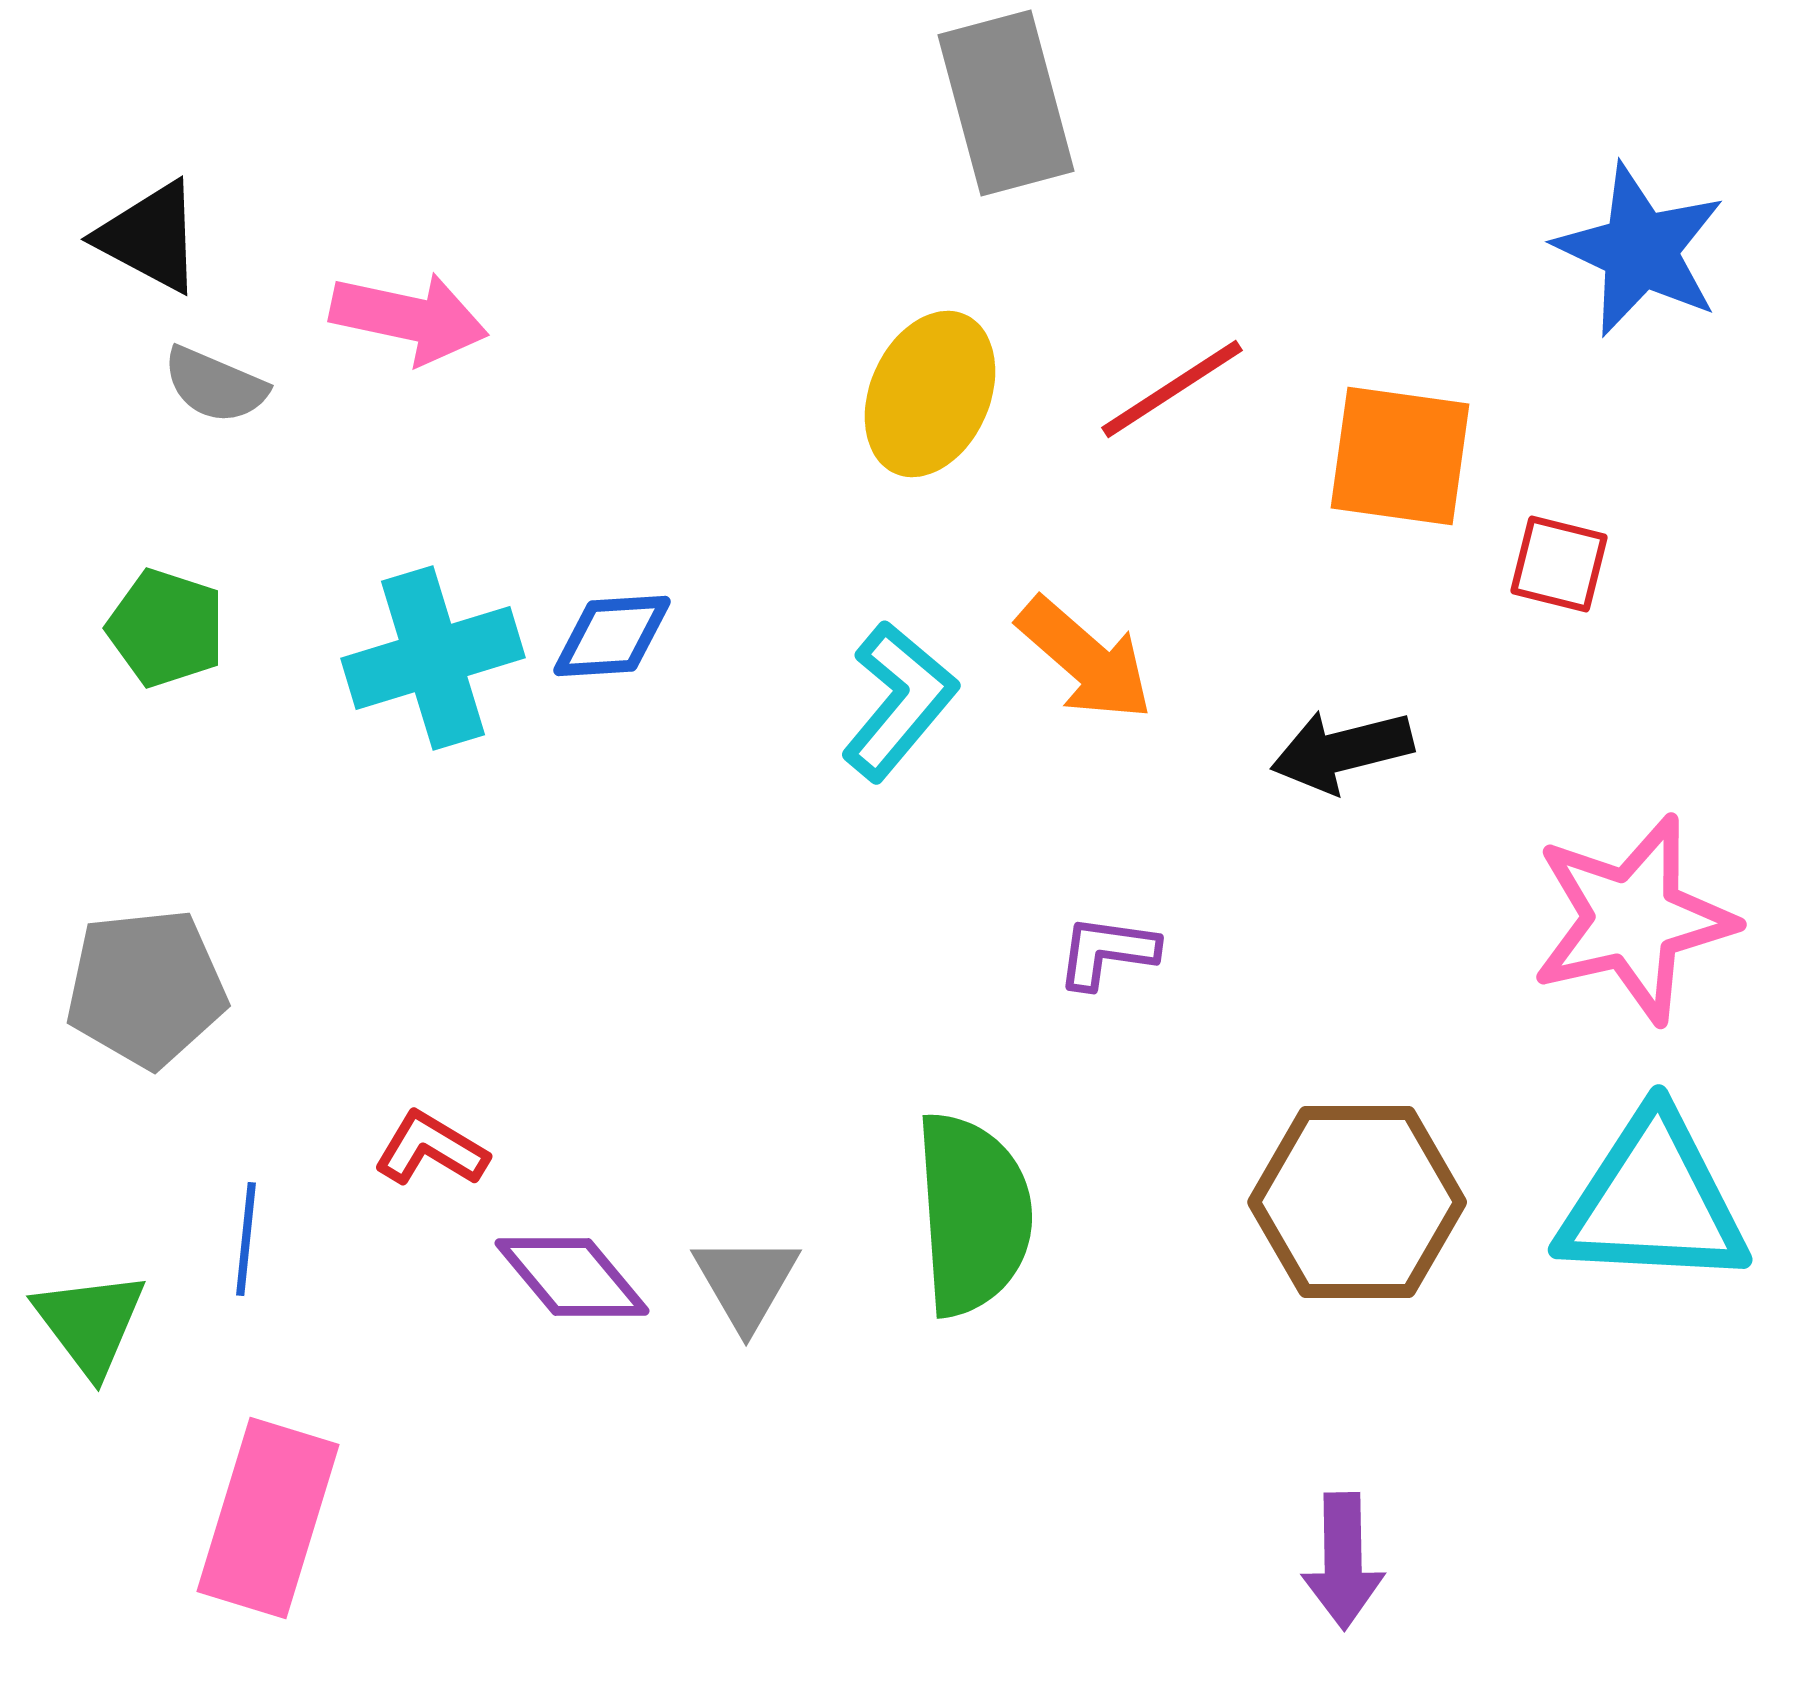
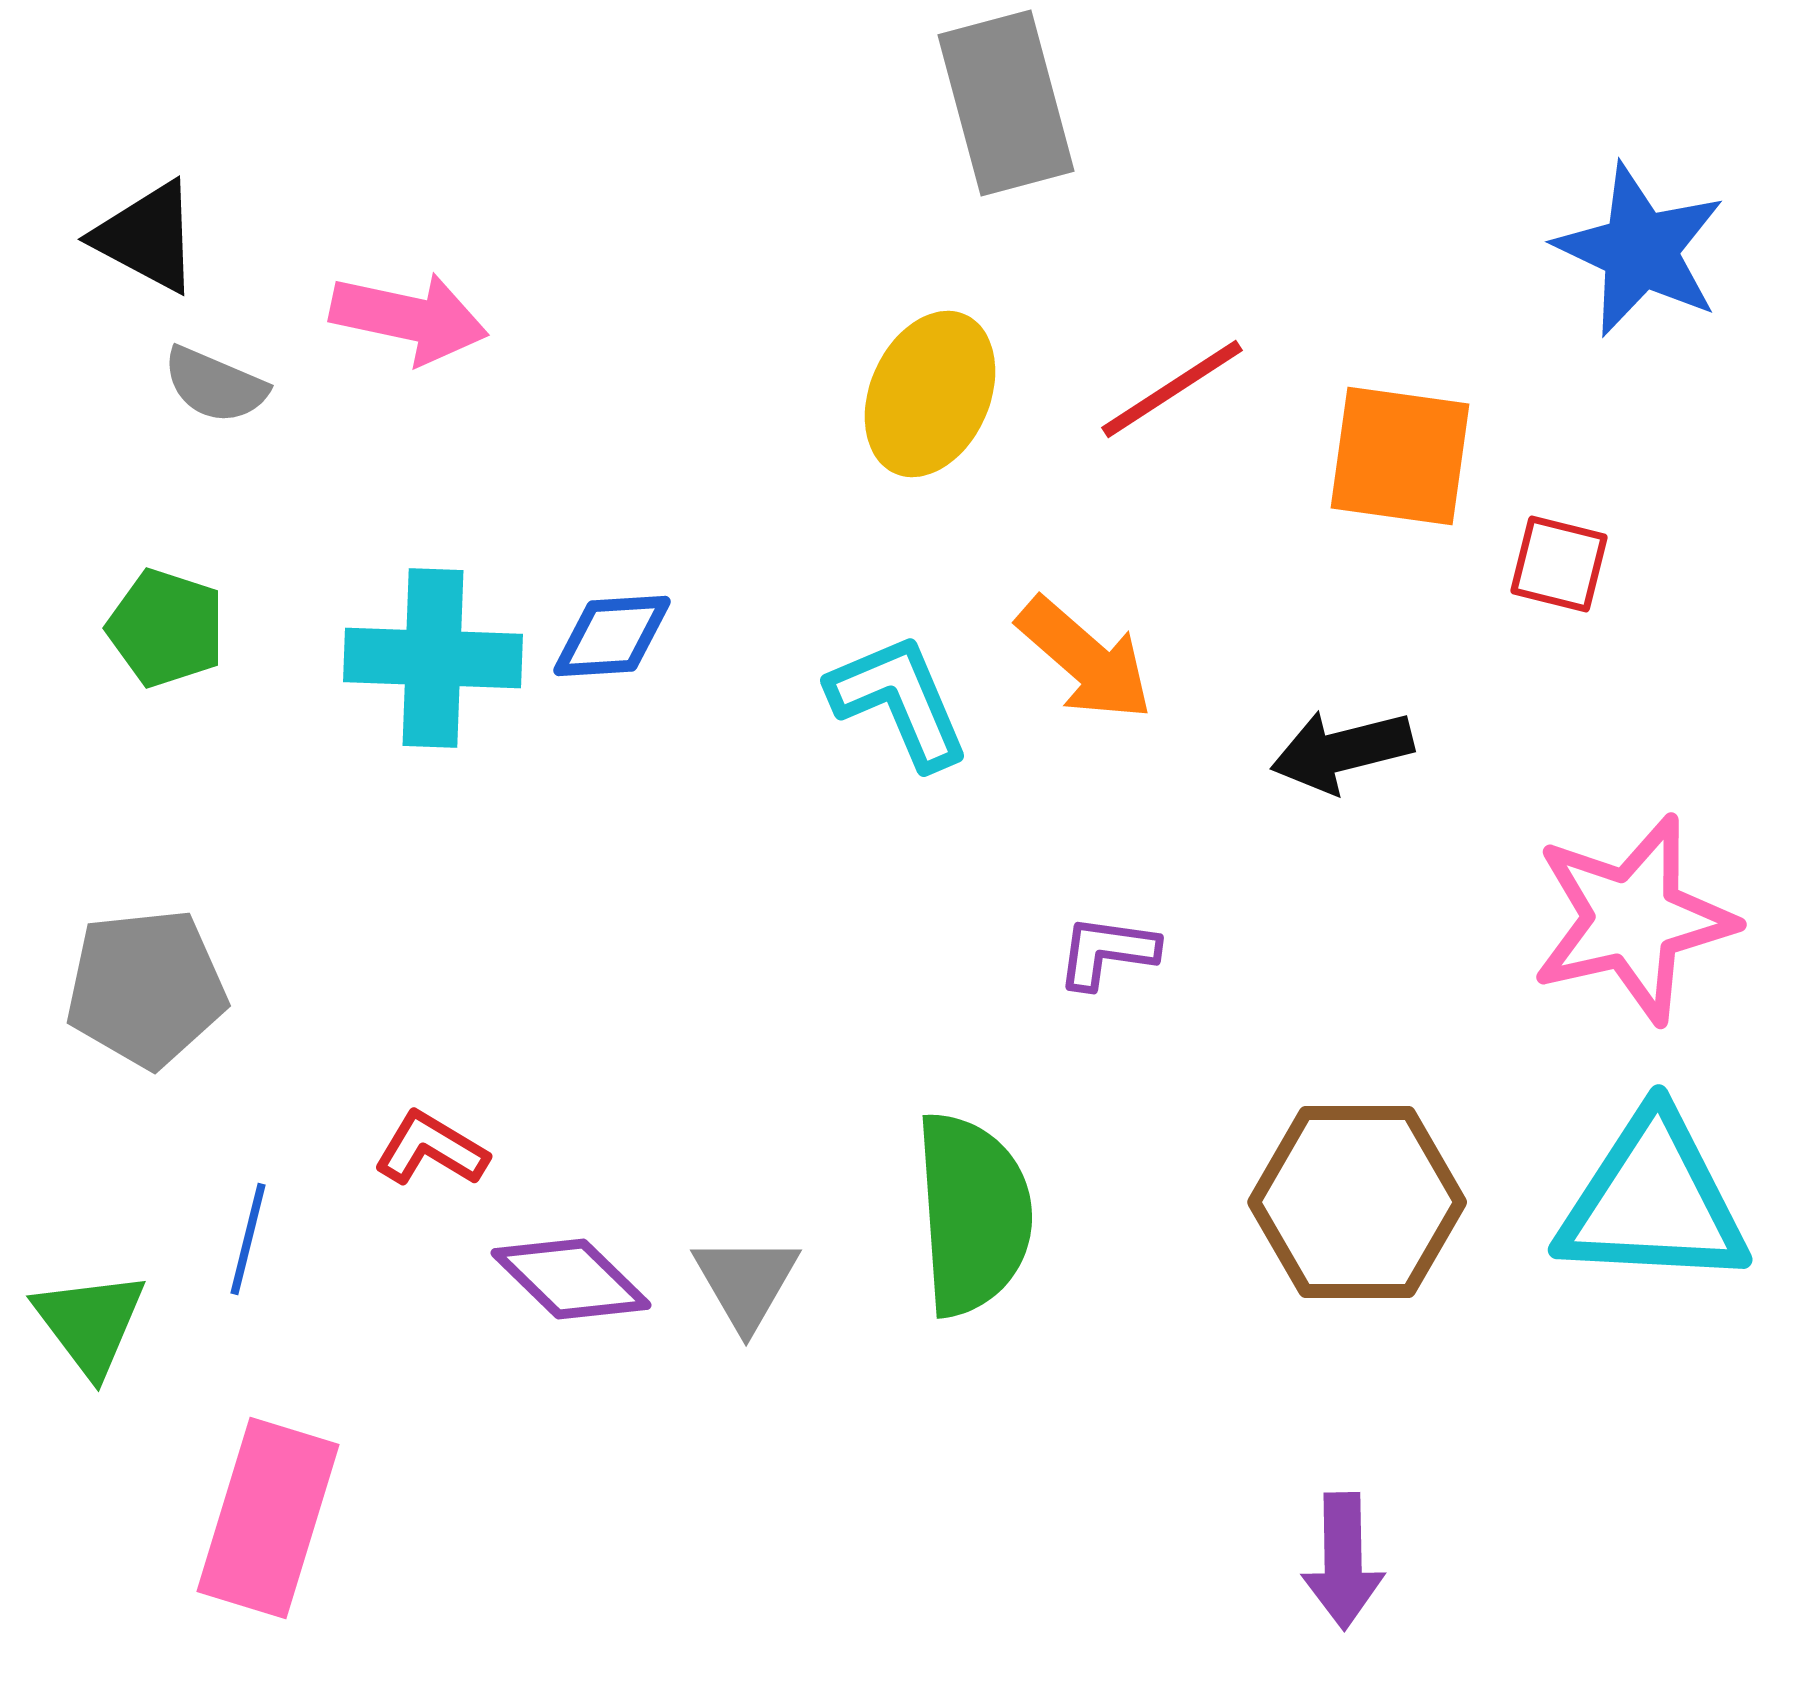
black triangle: moved 3 px left
cyan cross: rotated 19 degrees clockwise
cyan L-shape: rotated 63 degrees counterclockwise
blue line: moved 2 px right; rotated 8 degrees clockwise
purple diamond: moved 1 px left, 2 px down; rotated 6 degrees counterclockwise
